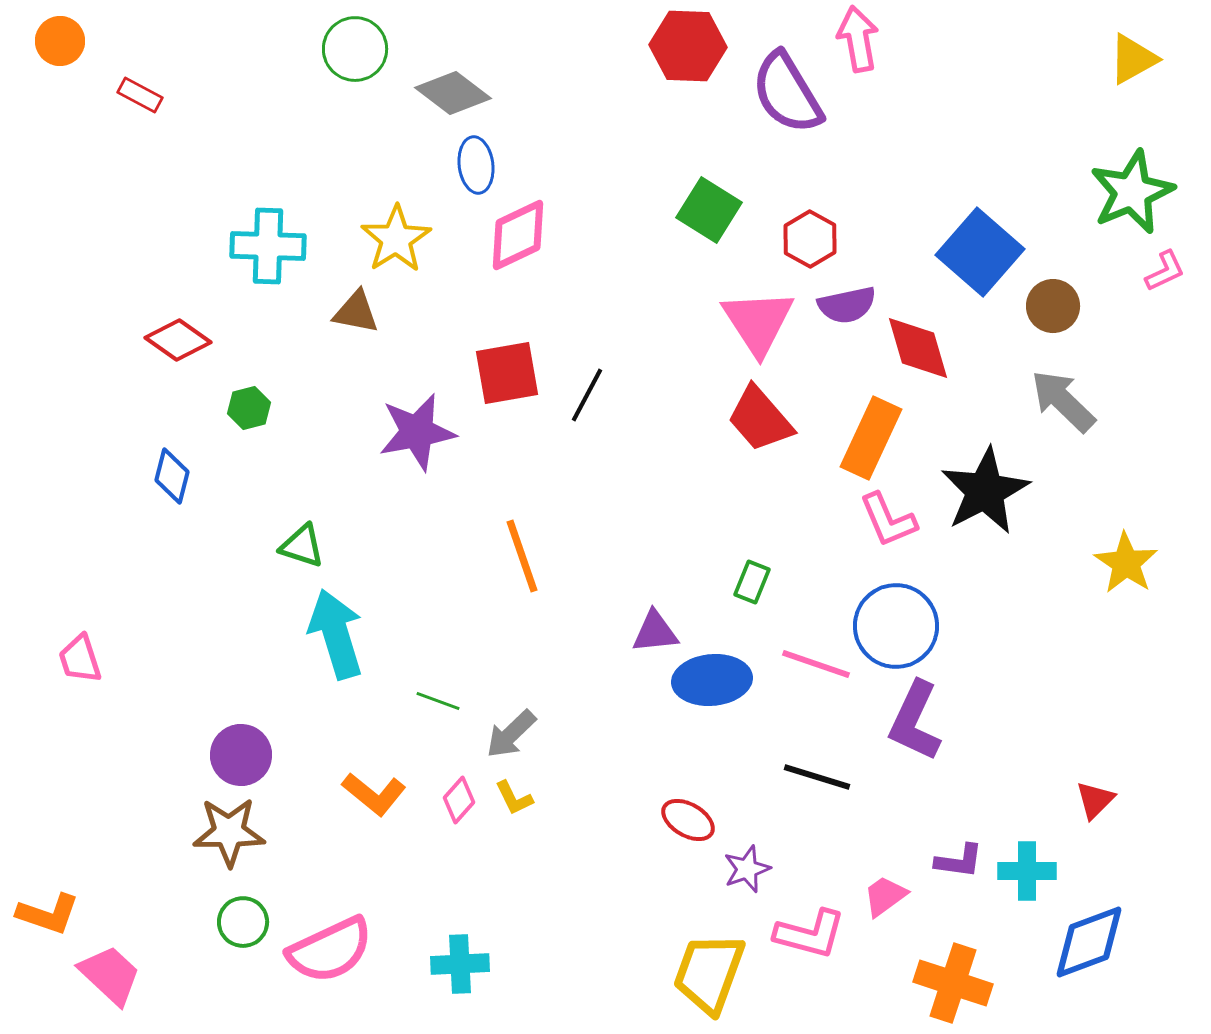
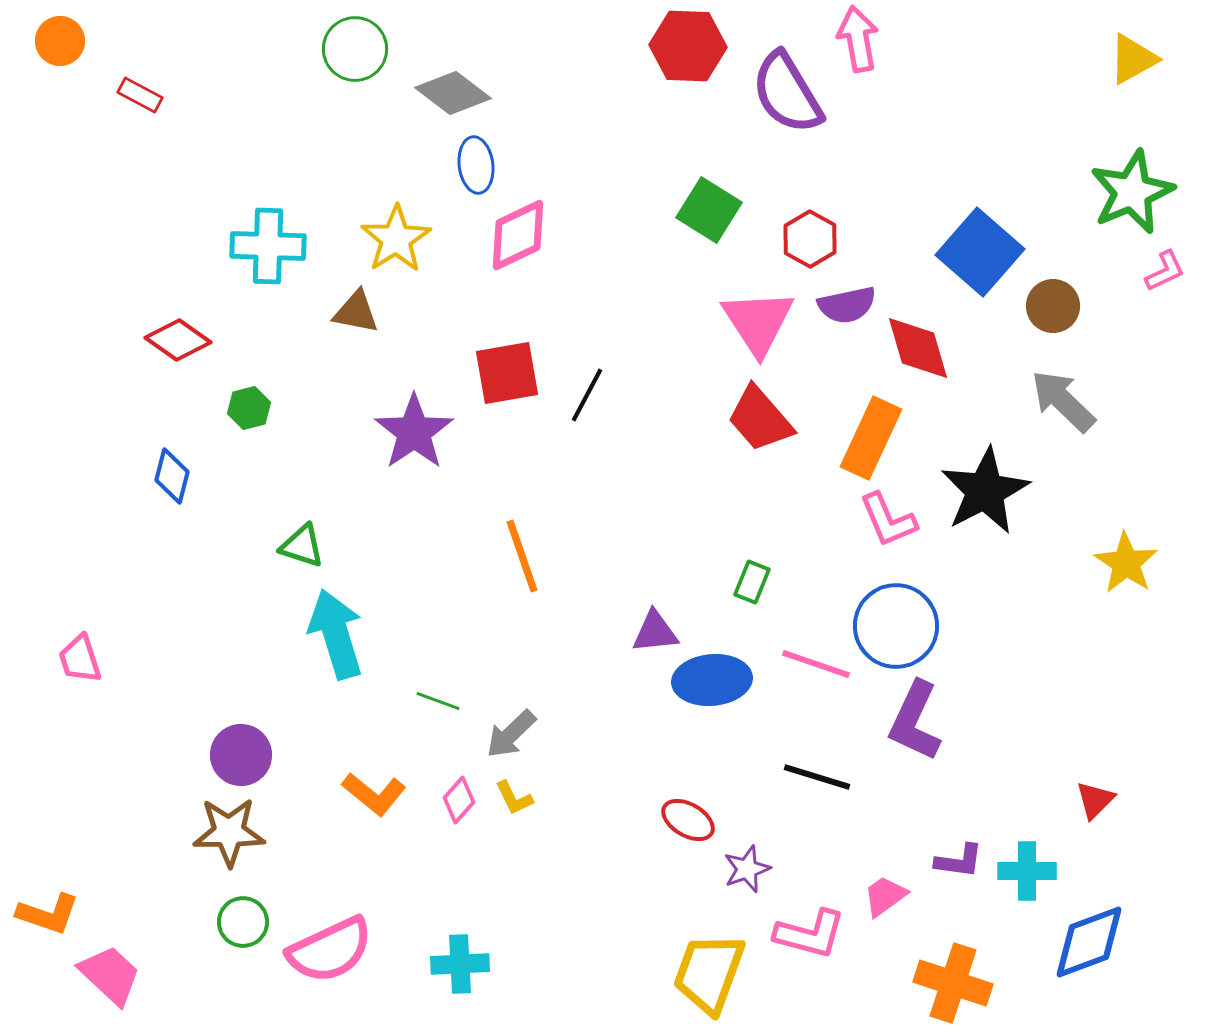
purple star at (417, 432): moved 3 px left; rotated 24 degrees counterclockwise
